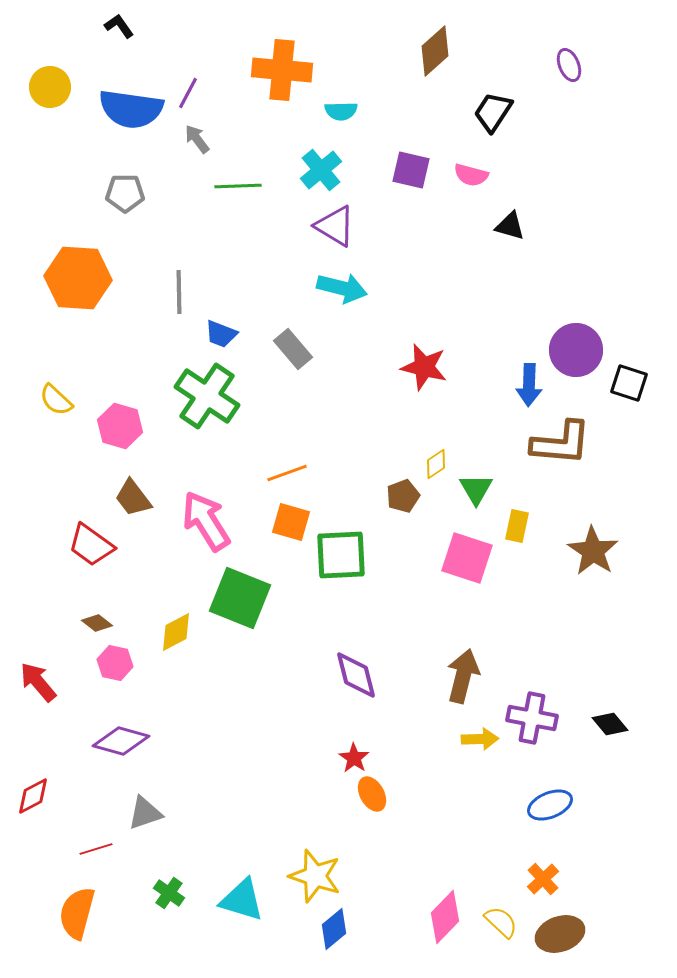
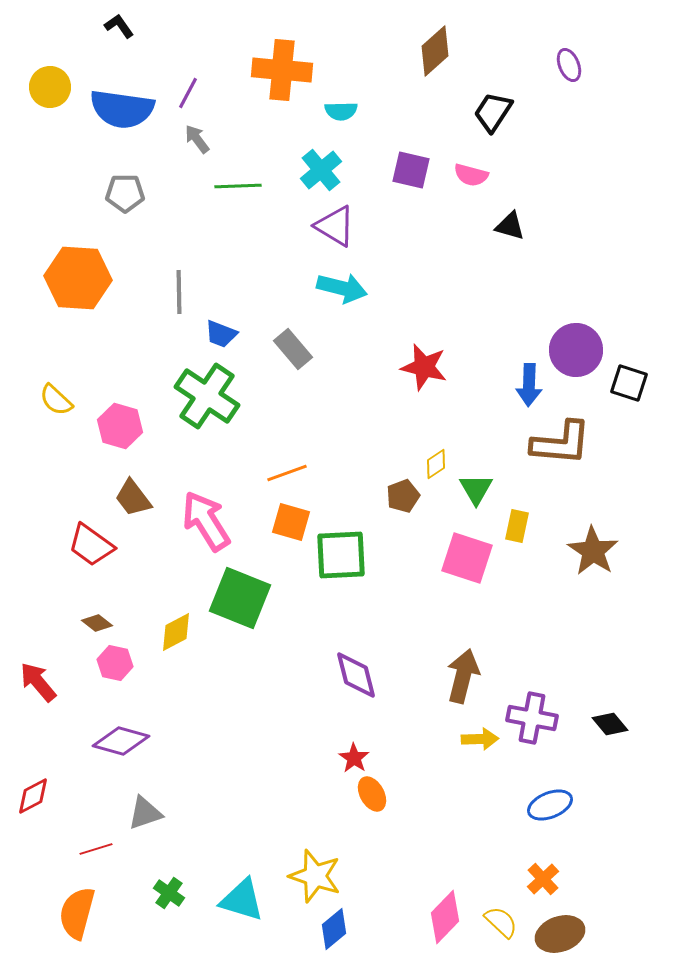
blue semicircle at (131, 109): moved 9 px left
